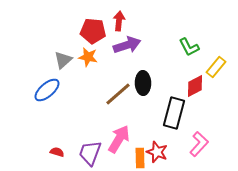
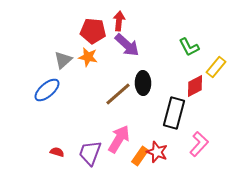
purple arrow: rotated 60 degrees clockwise
orange rectangle: moved 2 px up; rotated 36 degrees clockwise
